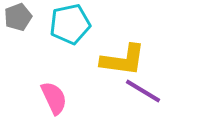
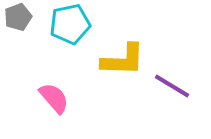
yellow L-shape: rotated 6 degrees counterclockwise
purple line: moved 29 px right, 5 px up
pink semicircle: rotated 16 degrees counterclockwise
